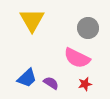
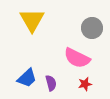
gray circle: moved 4 px right
purple semicircle: rotated 42 degrees clockwise
